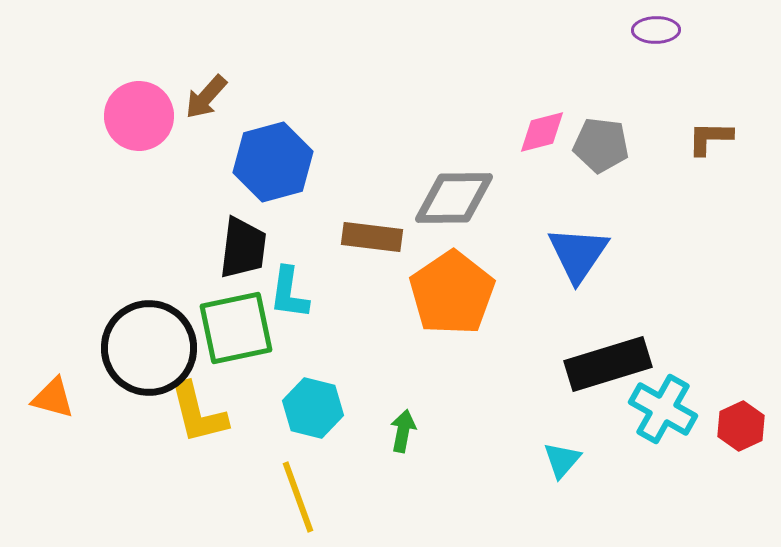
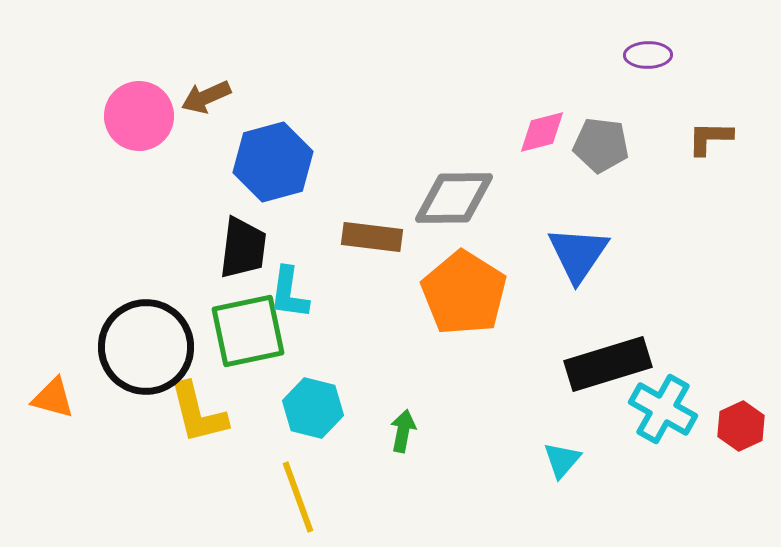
purple ellipse: moved 8 px left, 25 px down
brown arrow: rotated 24 degrees clockwise
orange pentagon: moved 12 px right; rotated 6 degrees counterclockwise
green square: moved 12 px right, 3 px down
black circle: moved 3 px left, 1 px up
